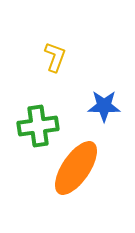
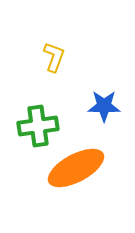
yellow L-shape: moved 1 px left
orange ellipse: rotated 28 degrees clockwise
